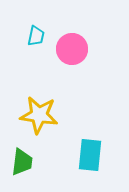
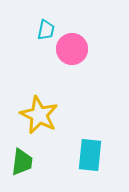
cyan trapezoid: moved 10 px right, 6 px up
yellow star: rotated 18 degrees clockwise
